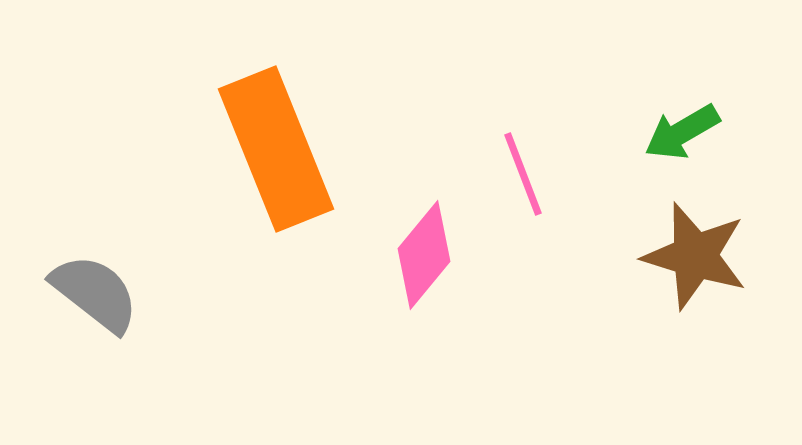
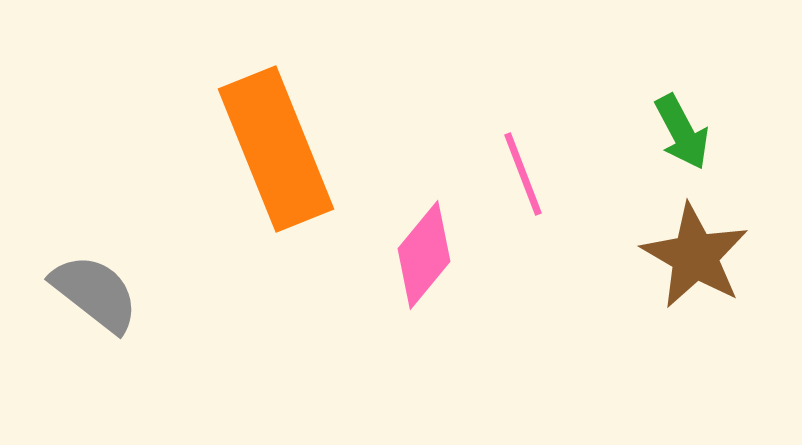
green arrow: rotated 88 degrees counterclockwise
brown star: rotated 13 degrees clockwise
